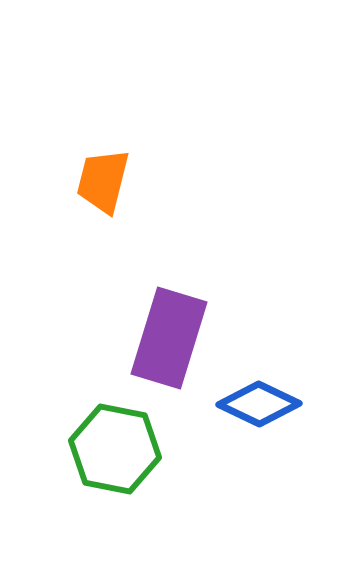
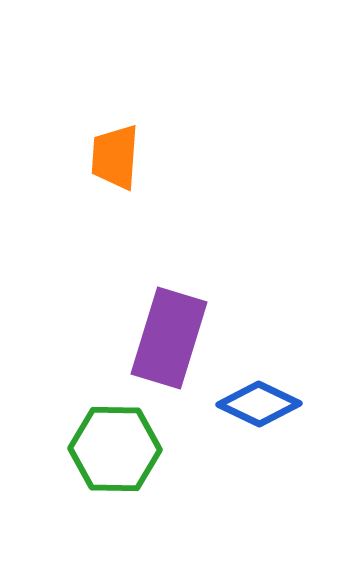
orange trapezoid: moved 12 px right, 24 px up; rotated 10 degrees counterclockwise
green hexagon: rotated 10 degrees counterclockwise
